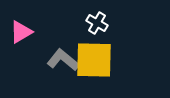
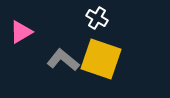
white cross: moved 5 px up
yellow square: moved 7 px right, 1 px up; rotated 18 degrees clockwise
